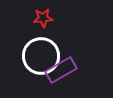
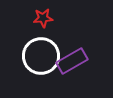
purple rectangle: moved 11 px right, 9 px up
